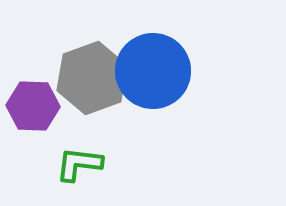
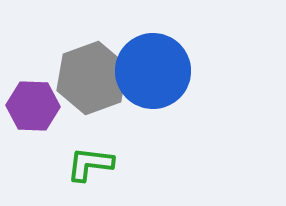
green L-shape: moved 11 px right
